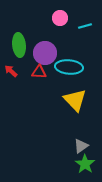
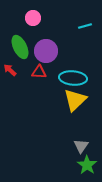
pink circle: moved 27 px left
green ellipse: moved 1 px right, 2 px down; rotated 20 degrees counterclockwise
purple circle: moved 1 px right, 2 px up
cyan ellipse: moved 4 px right, 11 px down
red arrow: moved 1 px left, 1 px up
yellow triangle: rotated 30 degrees clockwise
gray triangle: rotated 21 degrees counterclockwise
green star: moved 2 px right, 1 px down
